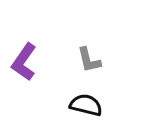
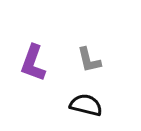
purple L-shape: moved 9 px right, 1 px down; rotated 15 degrees counterclockwise
